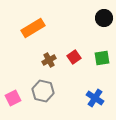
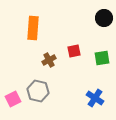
orange rectangle: rotated 55 degrees counterclockwise
red square: moved 6 px up; rotated 24 degrees clockwise
gray hexagon: moved 5 px left
pink square: moved 1 px down
